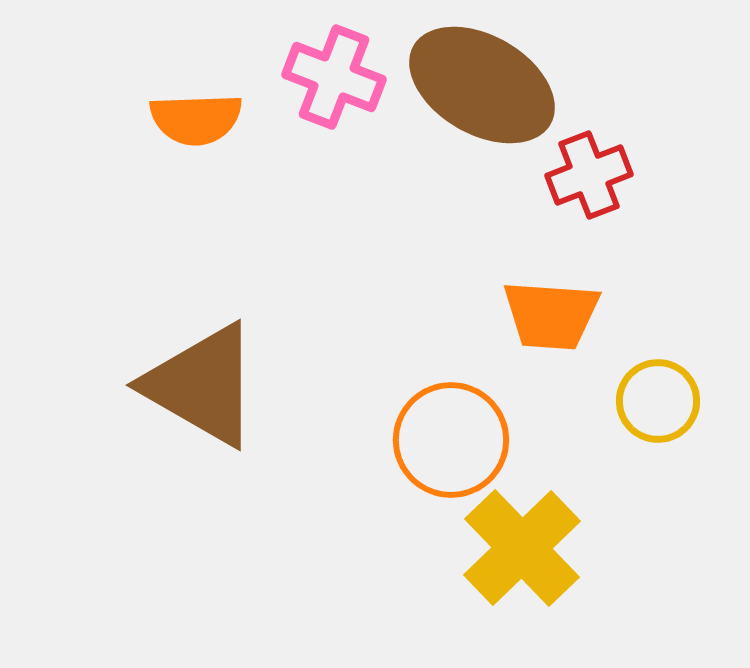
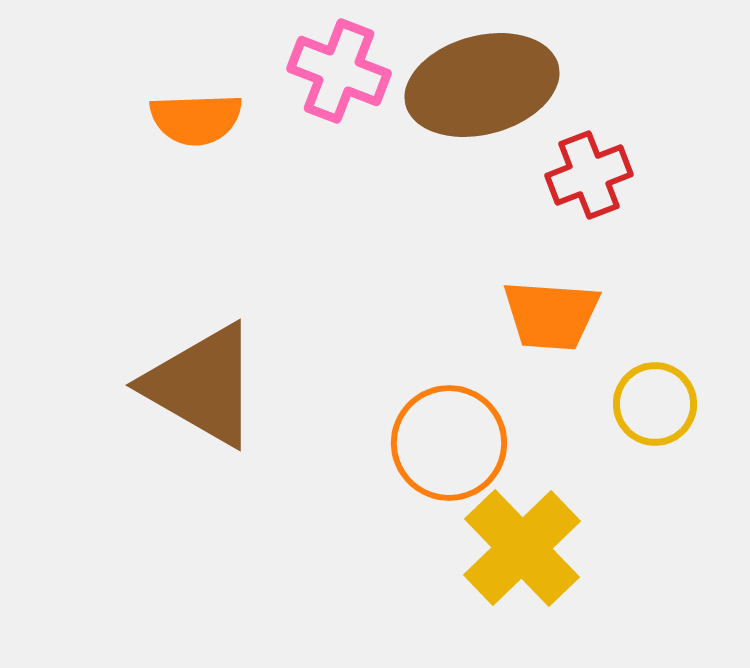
pink cross: moved 5 px right, 6 px up
brown ellipse: rotated 45 degrees counterclockwise
yellow circle: moved 3 px left, 3 px down
orange circle: moved 2 px left, 3 px down
